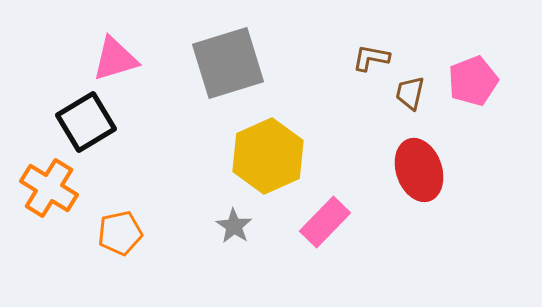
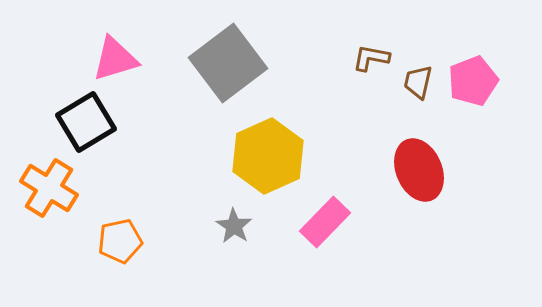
gray square: rotated 20 degrees counterclockwise
brown trapezoid: moved 8 px right, 11 px up
red ellipse: rotated 4 degrees counterclockwise
orange pentagon: moved 8 px down
